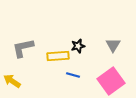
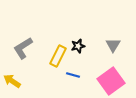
gray L-shape: rotated 20 degrees counterclockwise
yellow rectangle: rotated 60 degrees counterclockwise
